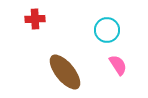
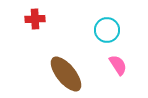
brown ellipse: moved 1 px right, 2 px down
